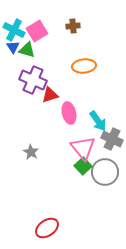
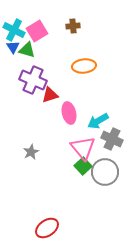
cyan arrow: rotated 95 degrees clockwise
gray star: rotated 14 degrees clockwise
